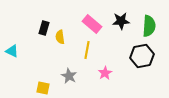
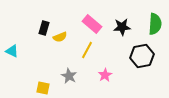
black star: moved 1 px right, 6 px down
green semicircle: moved 6 px right, 2 px up
yellow semicircle: rotated 104 degrees counterclockwise
yellow line: rotated 18 degrees clockwise
pink star: moved 2 px down
